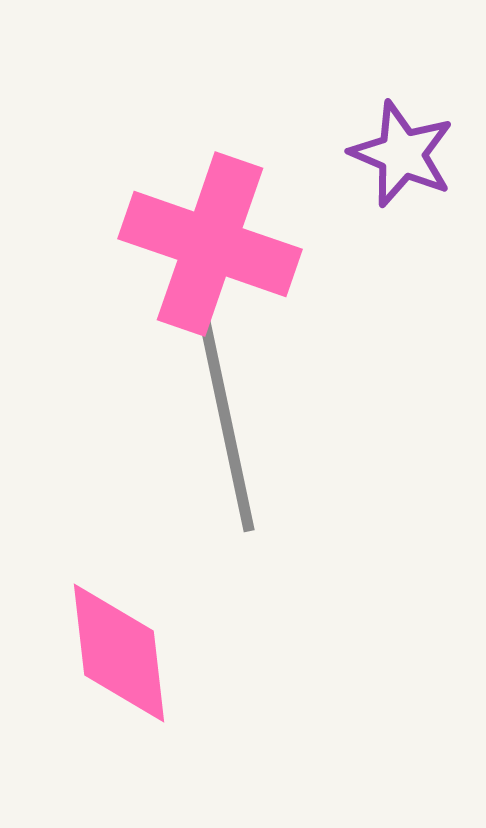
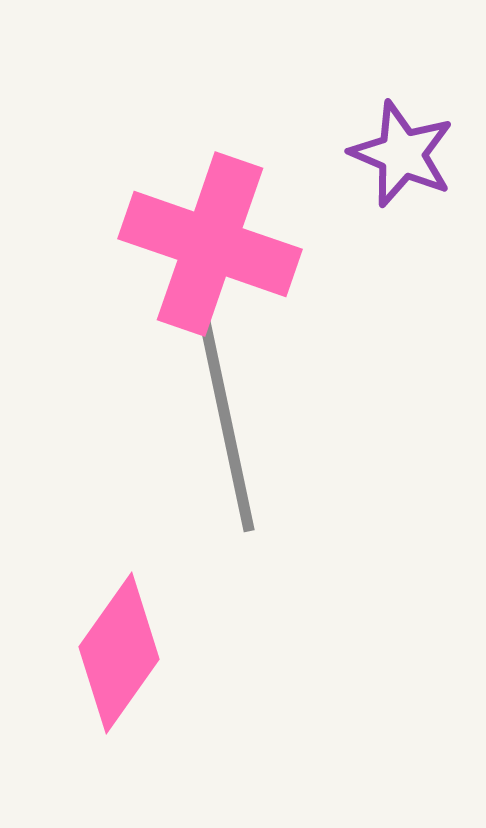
pink diamond: rotated 42 degrees clockwise
